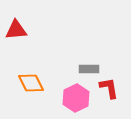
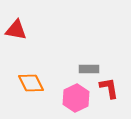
red triangle: rotated 15 degrees clockwise
